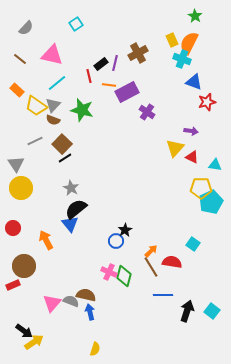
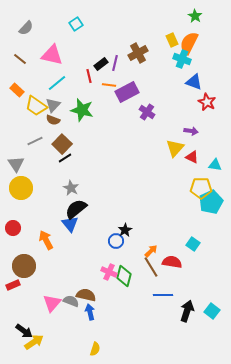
red star at (207, 102): rotated 30 degrees counterclockwise
